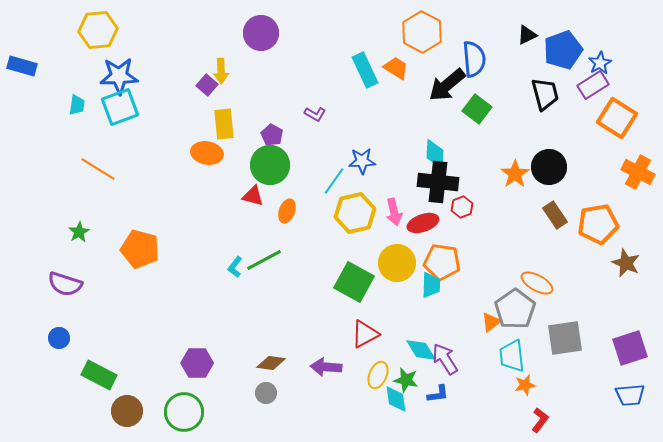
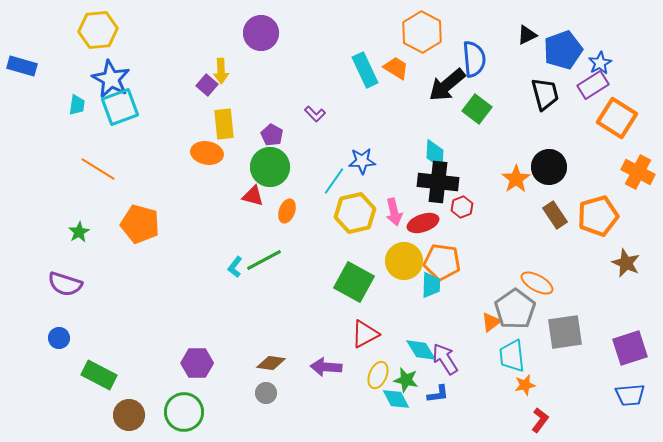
blue star at (119, 76): moved 8 px left, 3 px down; rotated 30 degrees clockwise
purple L-shape at (315, 114): rotated 15 degrees clockwise
green circle at (270, 165): moved 2 px down
orange star at (515, 174): moved 1 px right, 5 px down
orange pentagon at (598, 224): moved 8 px up; rotated 6 degrees counterclockwise
orange pentagon at (140, 249): moved 25 px up
yellow circle at (397, 263): moved 7 px right, 2 px up
gray square at (565, 338): moved 6 px up
cyan diamond at (396, 399): rotated 20 degrees counterclockwise
brown circle at (127, 411): moved 2 px right, 4 px down
